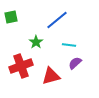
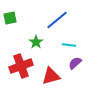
green square: moved 1 px left, 1 px down
